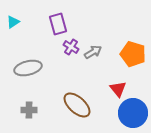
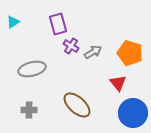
purple cross: moved 1 px up
orange pentagon: moved 3 px left, 1 px up
gray ellipse: moved 4 px right, 1 px down
red triangle: moved 6 px up
